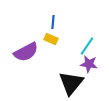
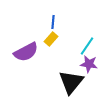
yellow rectangle: rotated 72 degrees counterclockwise
black triangle: moved 1 px up
